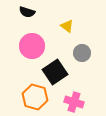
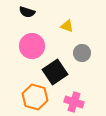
yellow triangle: rotated 16 degrees counterclockwise
